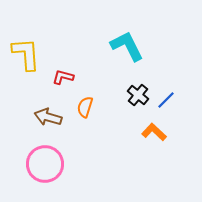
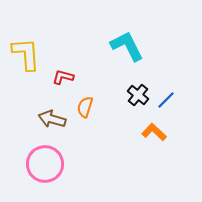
brown arrow: moved 4 px right, 2 px down
